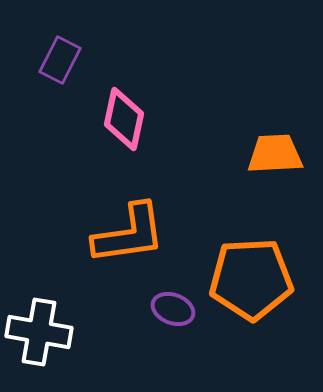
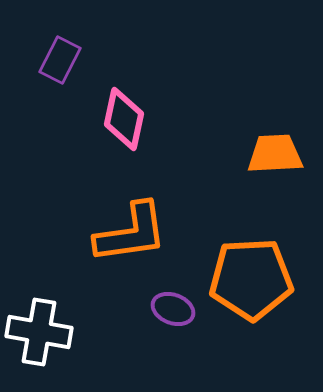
orange L-shape: moved 2 px right, 1 px up
